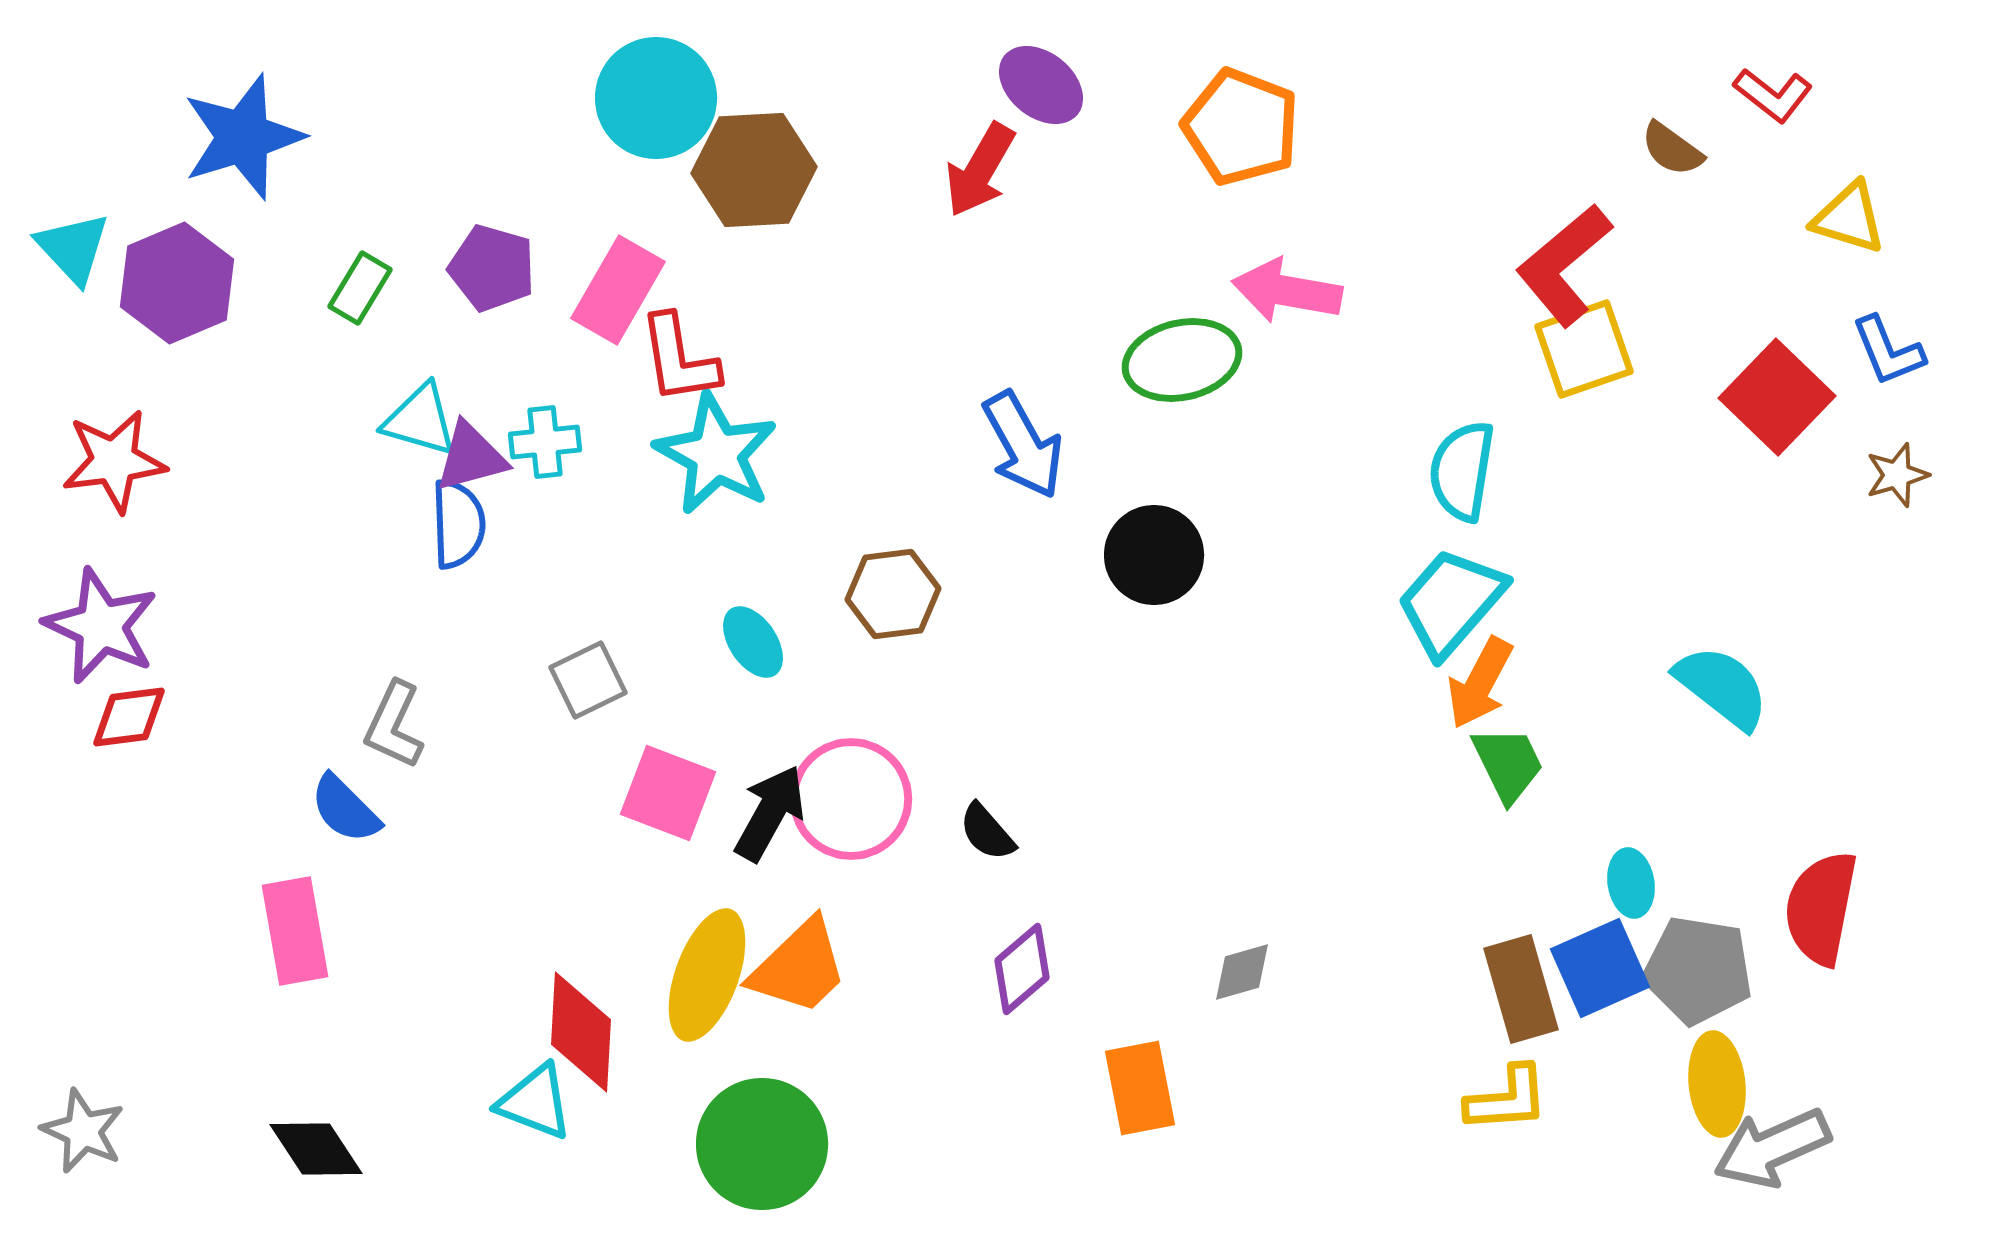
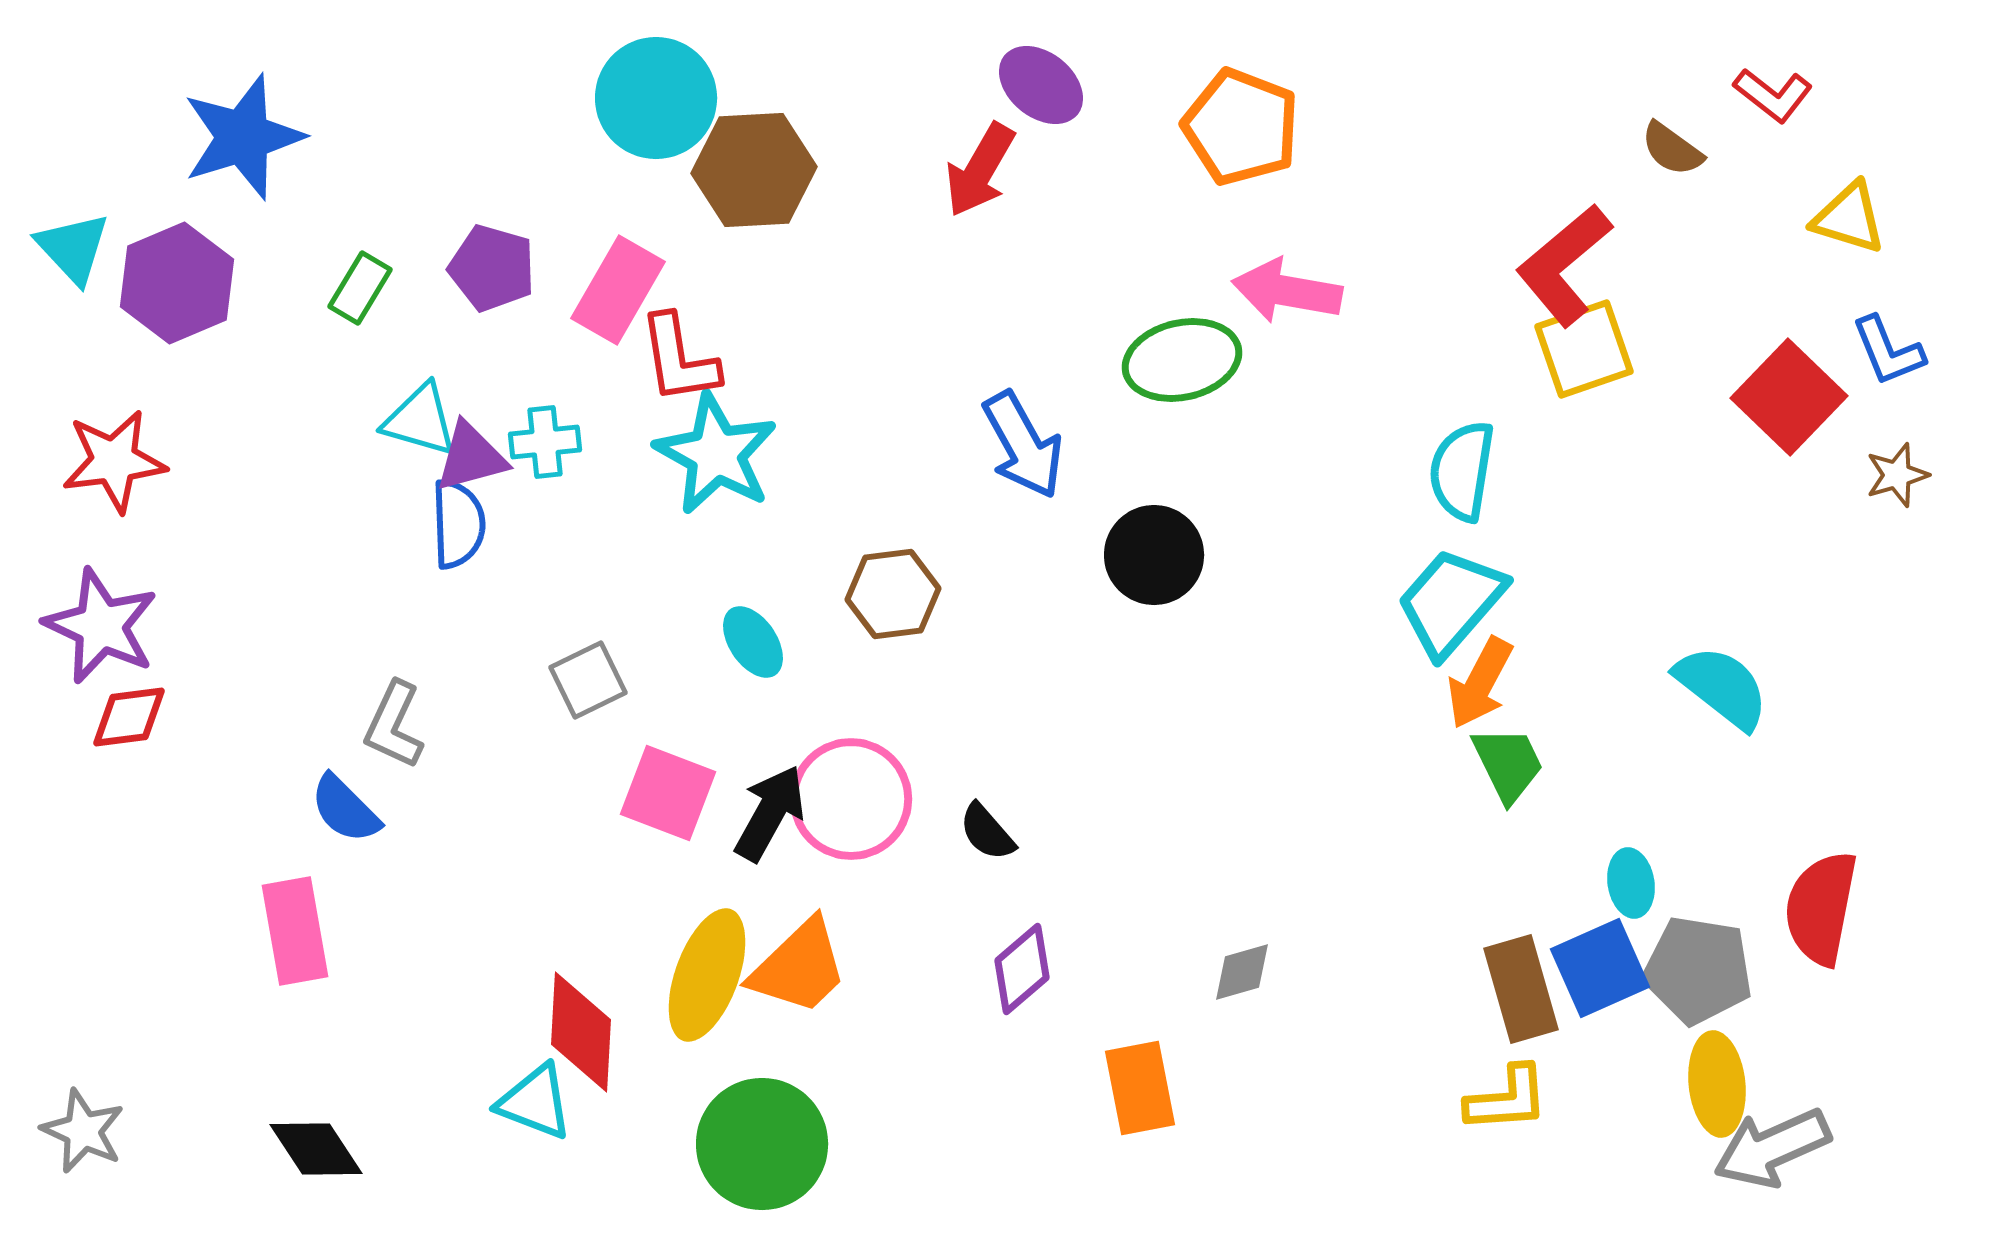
red square at (1777, 397): moved 12 px right
